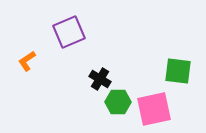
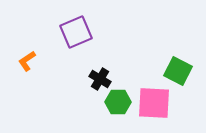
purple square: moved 7 px right
green square: rotated 20 degrees clockwise
pink square: moved 6 px up; rotated 15 degrees clockwise
